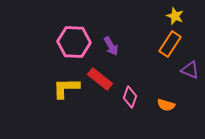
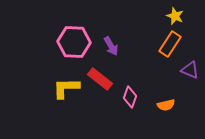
orange semicircle: rotated 30 degrees counterclockwise
